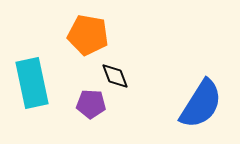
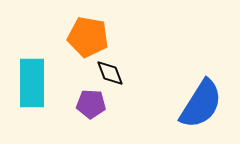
orange pentagon: moved 2 px down
black diamond: moved 5 px left, 3 px up
cyan rectangle: rotated 12 degrees clockwise
